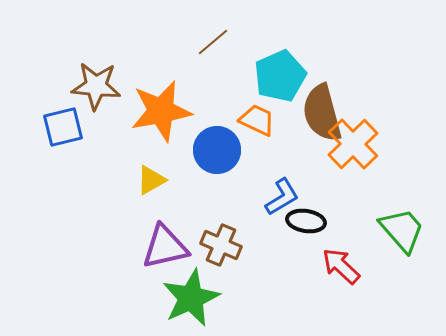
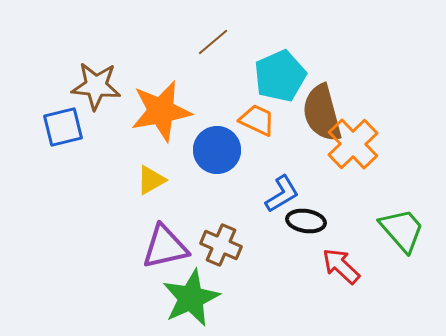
blue L-shape: moved 3 px up
